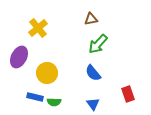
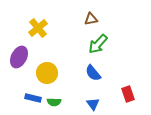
blue rectangle: moved 2 px left, 1 px down
